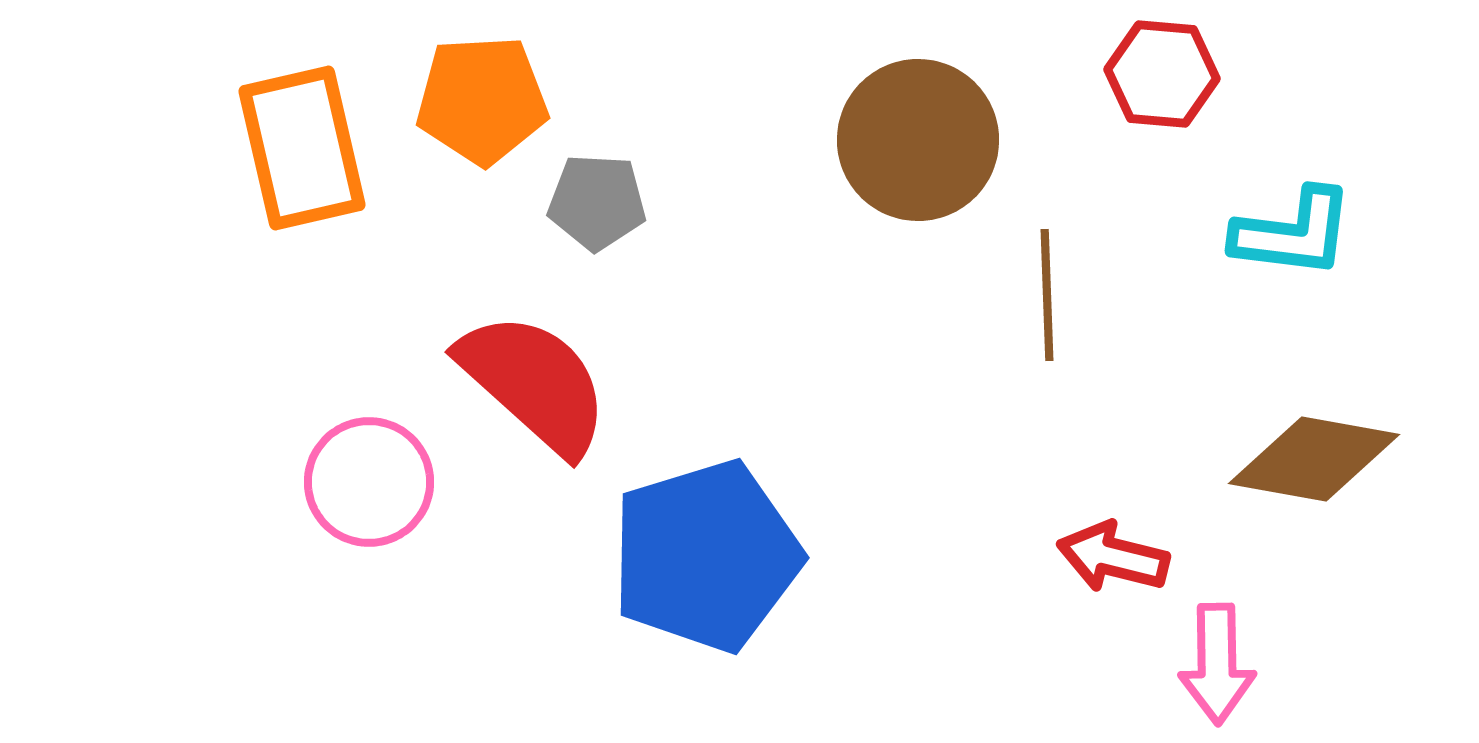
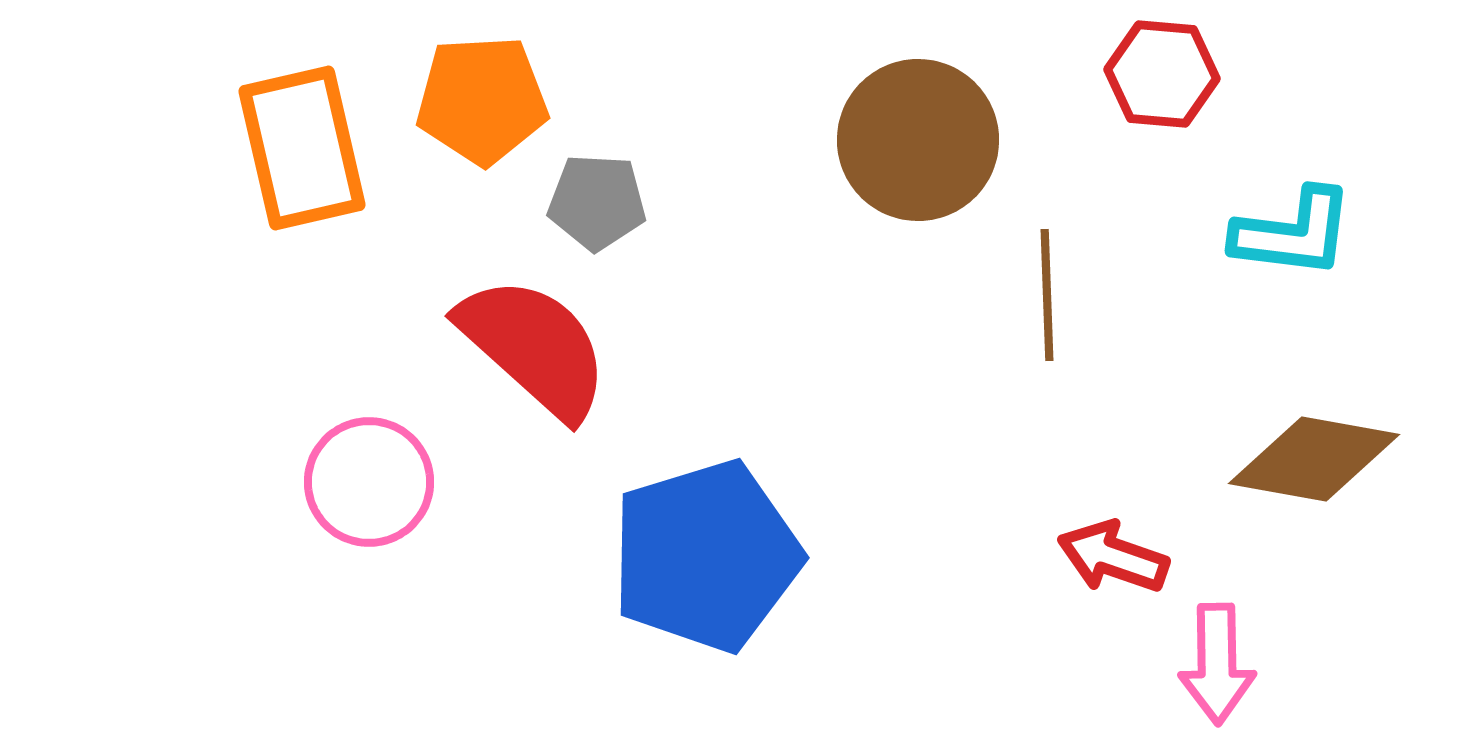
red semicircle: moved 36 px up
red arrow: rotated 5 degrees clockwise
